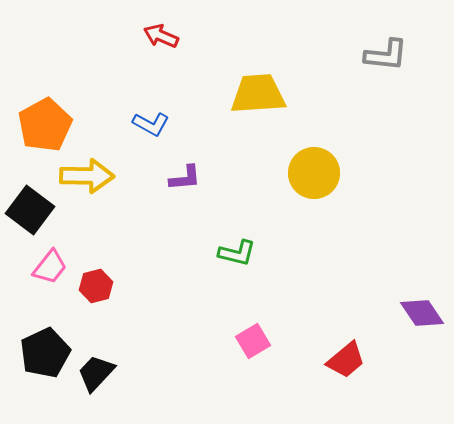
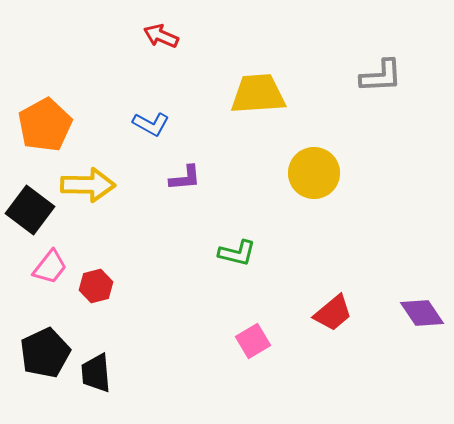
gray L-shape: moved 5 px left, 21 px down; rotated 9 degrees counterclockwise
yellow arrow: moved 1 px right, 9 px down
red trapezoid: moved 13 px left, 47 px up
black trapezoid: rotated 48 degrees counterclockwise
